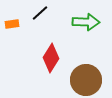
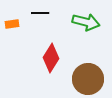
black line: rotated 42 degrees clockwise
green arrow: rotated 12 degrees clockwise
brown circle: moved 2 px right, 1 px up
